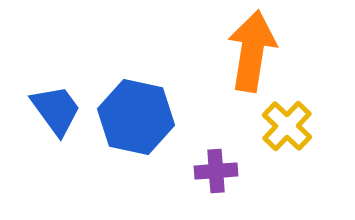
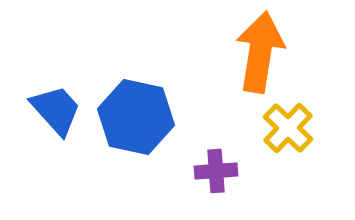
orange arrow: moved 8 px right, 1 px down
blue trapezoid: rotated 6 degrees counterclockwise
yellow cross: moved 1 px right, 2 px down
